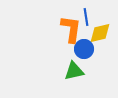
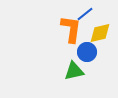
blue line: moved 1 px left, 3 px up; rotated 60 degrees clockwise
blue circle: moved 3 px right, 3 px down
